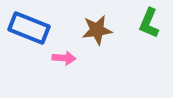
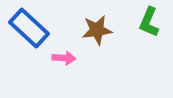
green L-shape: moved 1 px up
blue rectangle: rotated 21 degrees clockwise
